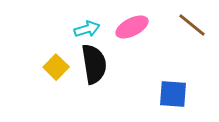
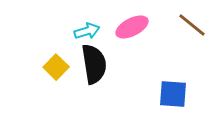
cyan arrow: moved 2 px down
